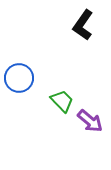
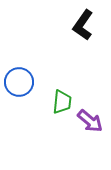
blue circle: moved 4 px down
green trapezoid: moved 1 px down; rotated 50 degrees clockwise
